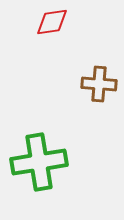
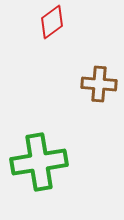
red diamond: rotated 28 degrees counterclockwise
